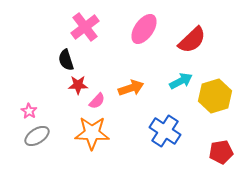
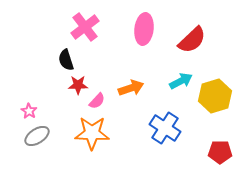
pink ellipse: rotated 28 degrees counterclockwise
blue cross: moved 3 px up
red pentagon: moved 1 px left; rotated 10 degrees clockwise
